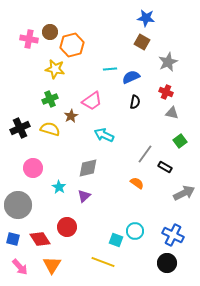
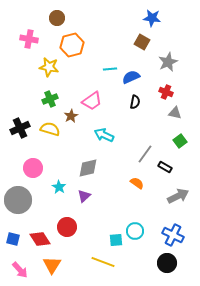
blue star: moved 6 px right
brown circle: moved 7 px right, 14 px up
yellow star: moved 6 px left, 2 px up
gray triangle: moved 3 px right
gray arrow: moved 6 px left, 3 px down
gray circle: moved 5 px up
cyan square: rotated 24 degrees counterclockwise
pink arrow: moved 3 px down
